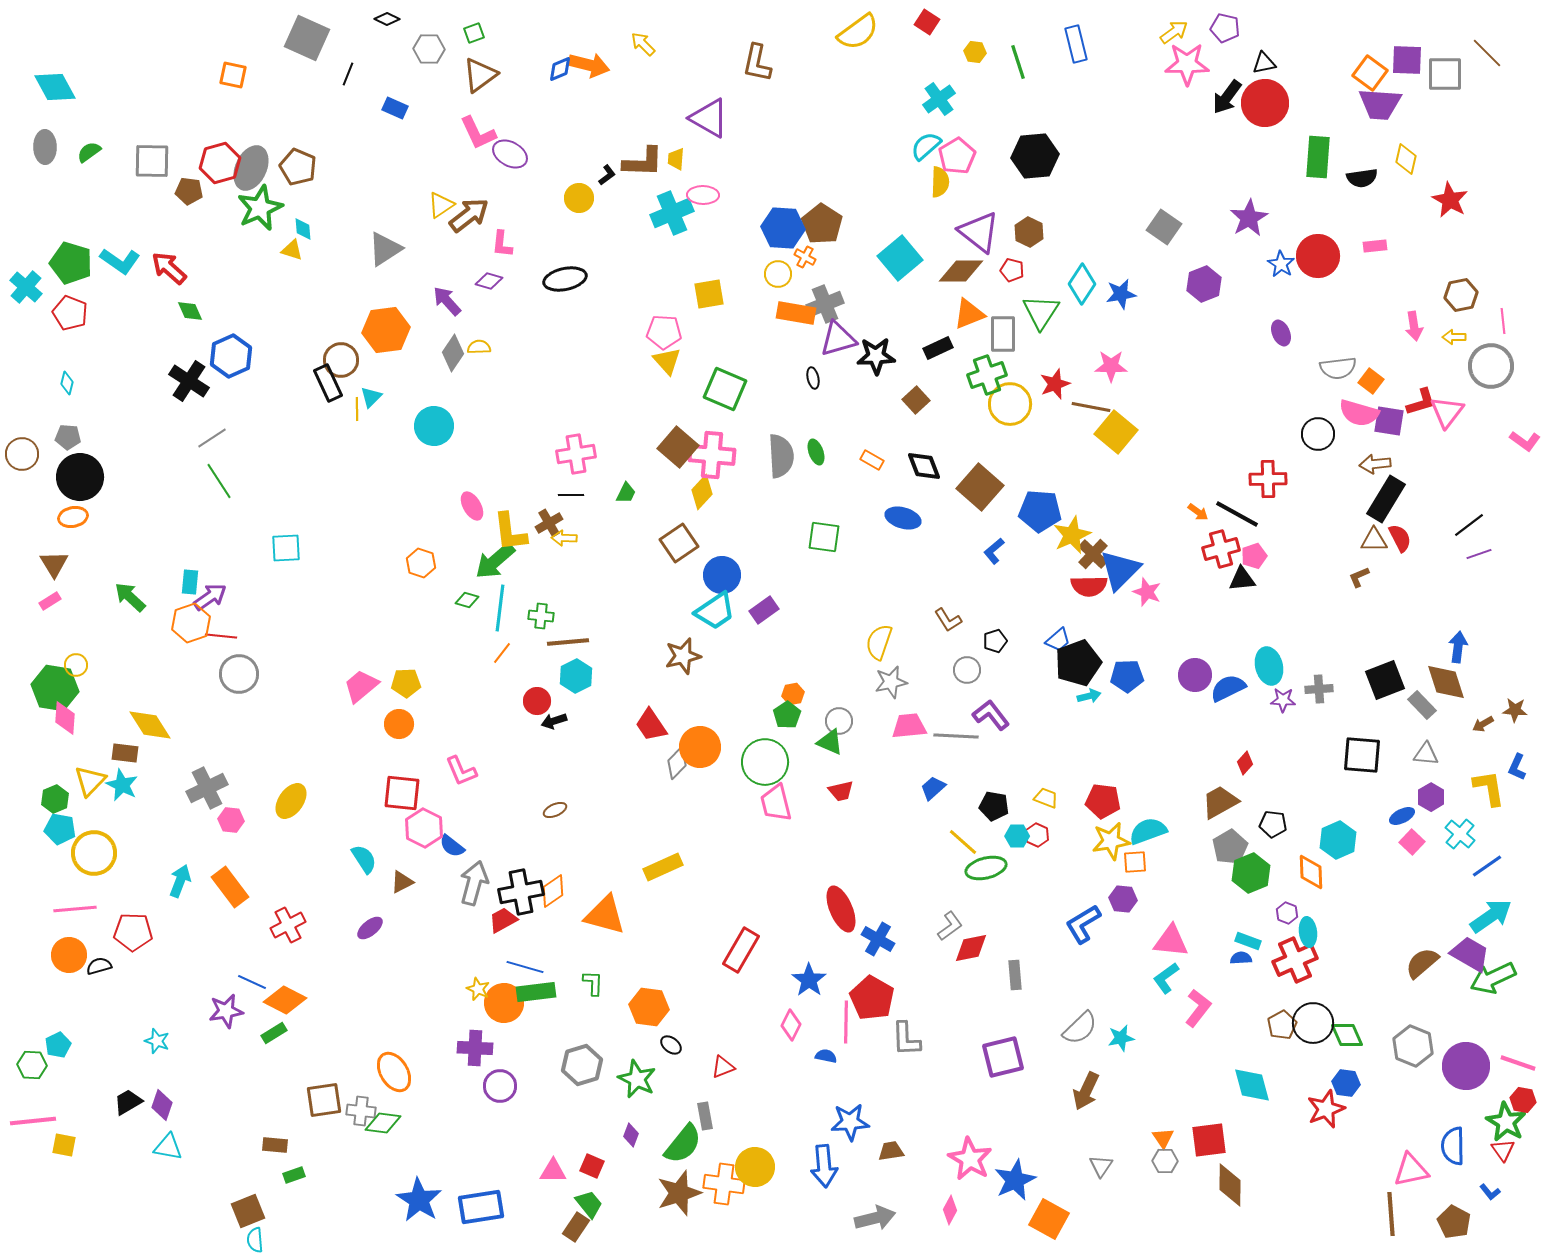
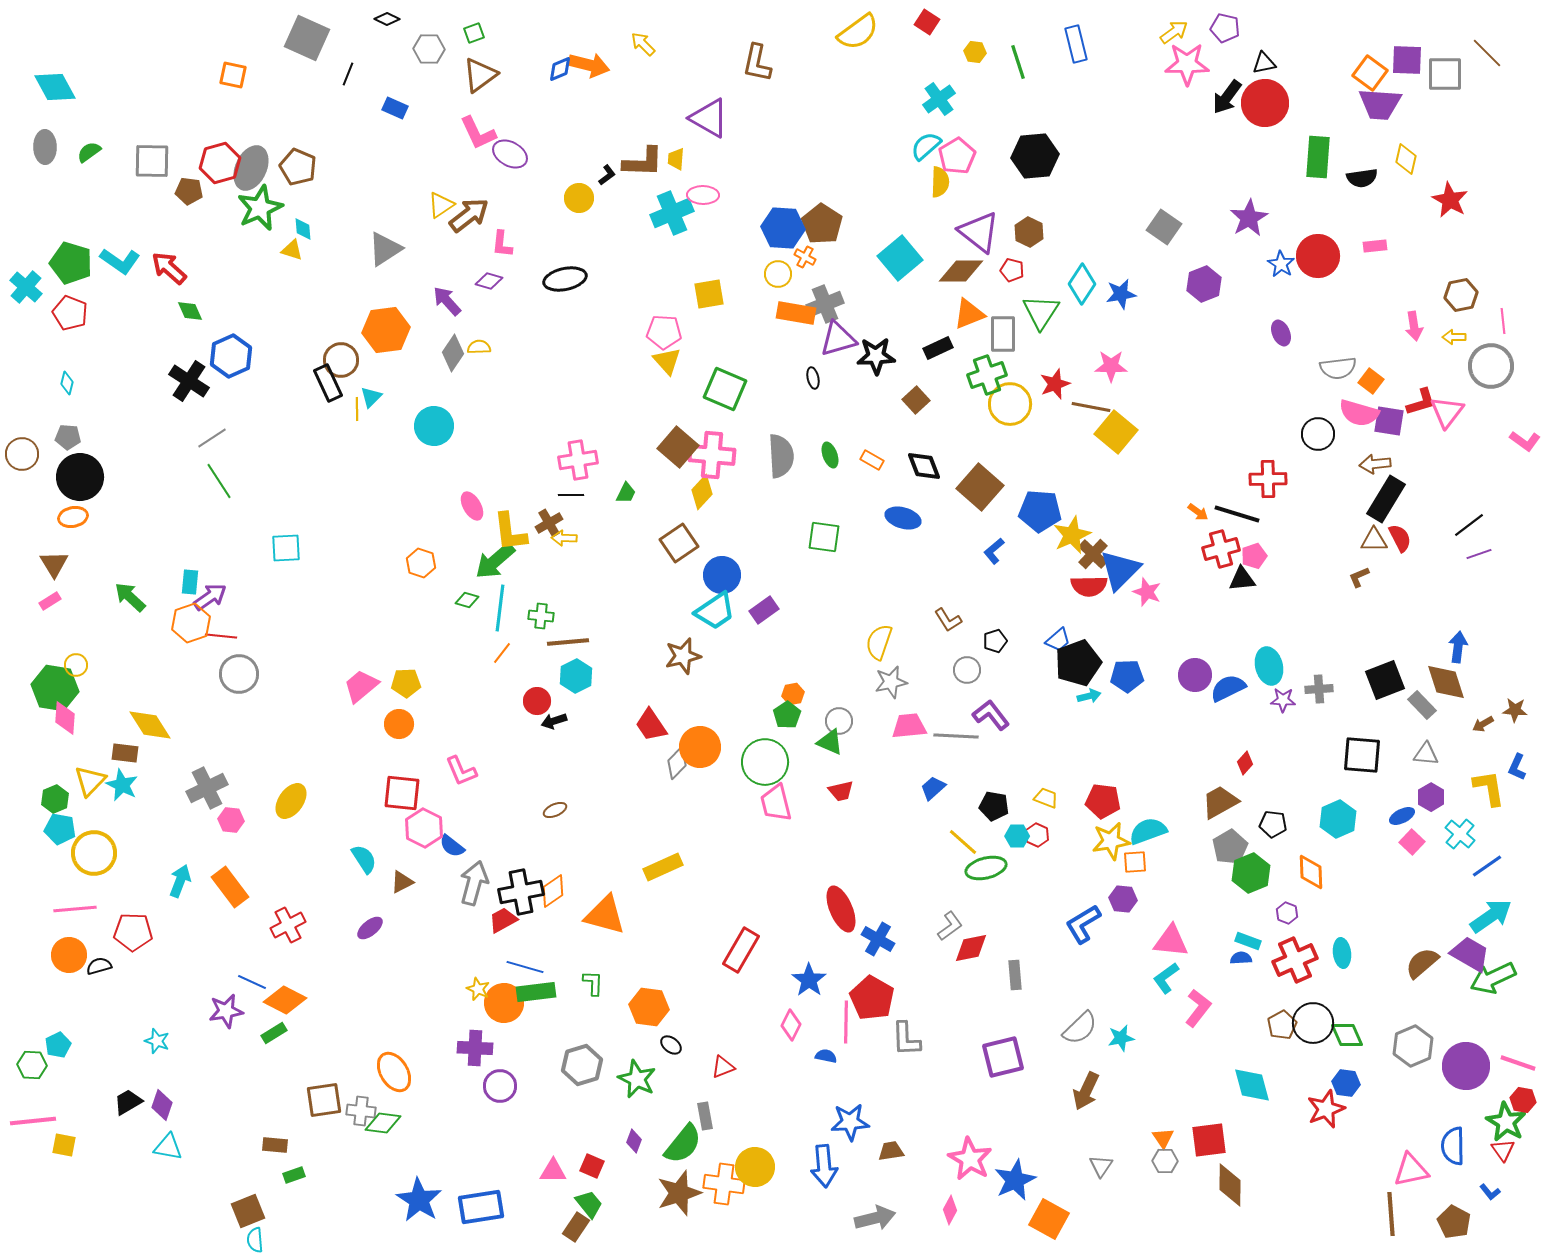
green ellipse at (816, 452): moved 14 px right, 3 px down
pink cross at (576, 454): moved 2 px right, 6 px down
black line at (1237, 514): rotated 12 degrees counterclockwise
cyan hexagon at (1338, 840): moved 21 px up
cyan ellipse at (1308, 932): moved 34 px right, 21 px down
gray hexagon at (1413, 1046): rotated 15 degrees clockwise
purple diamond at (631, 1135): moved 3 px right, 6 px down
